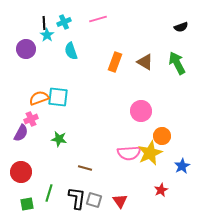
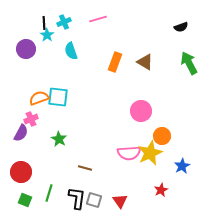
green arrow: moved 12 px right
green star: rotated 21 degrees clockwise
green square: moved 2 px left, 4 px up; rotated 32 degrees clockwise
